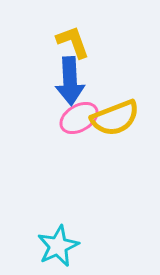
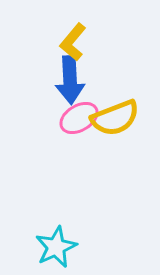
yellow L-shape: rotated 120 degrees counterclockwise
blue arrow: moved 1 px up
cyan star: moved 2 px left, 1 px down
